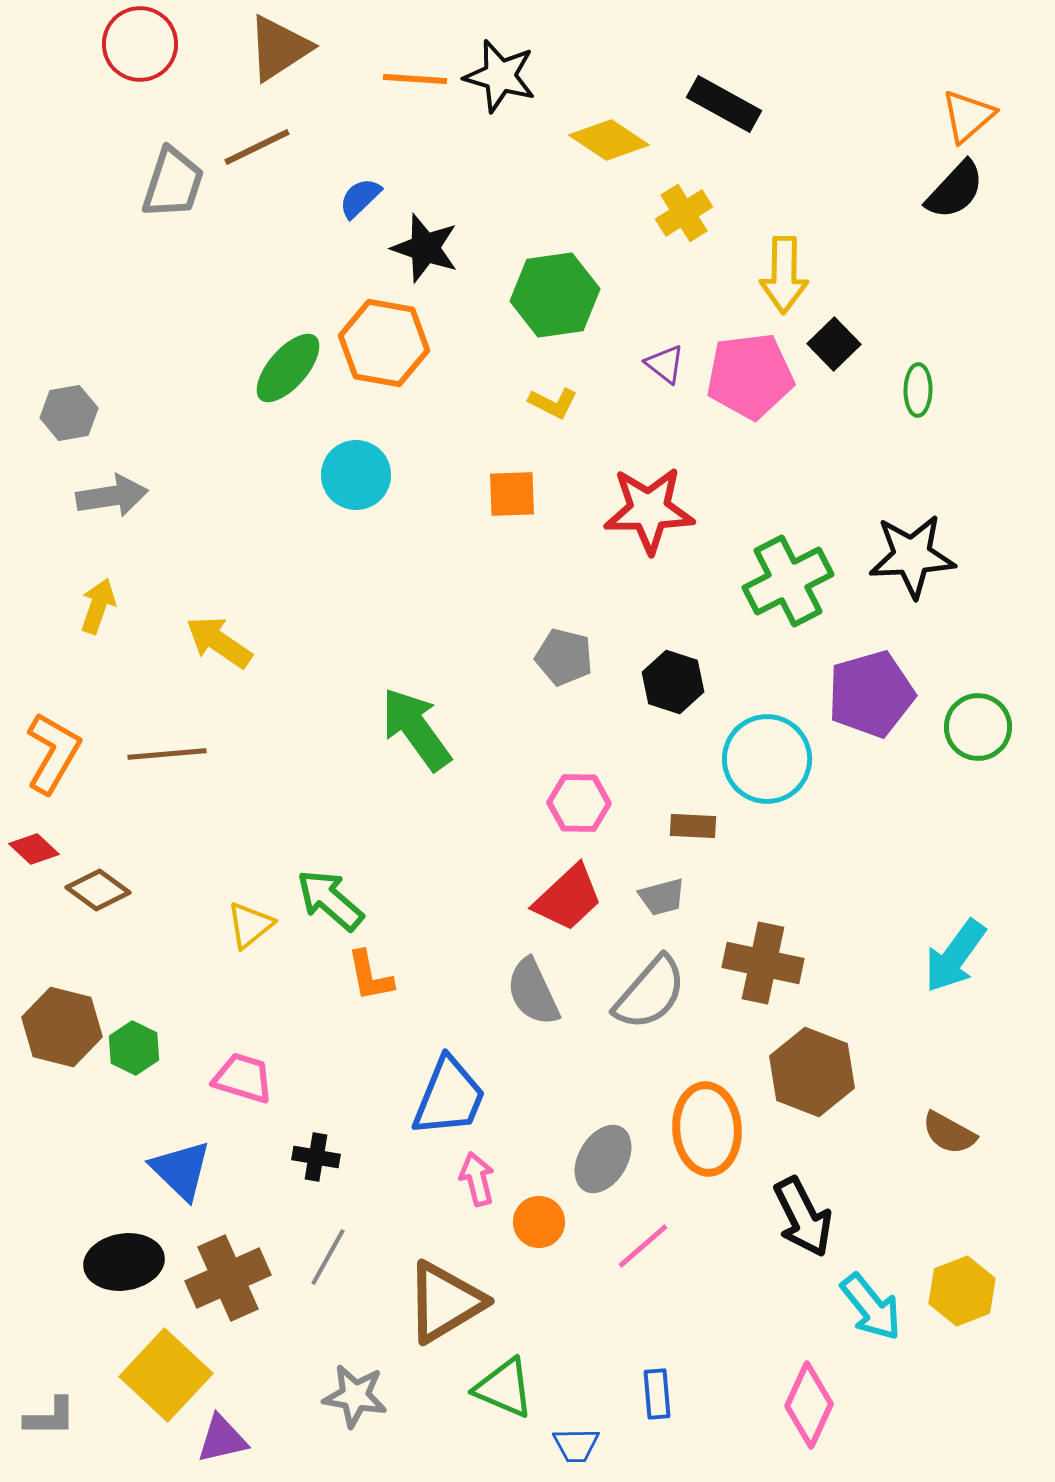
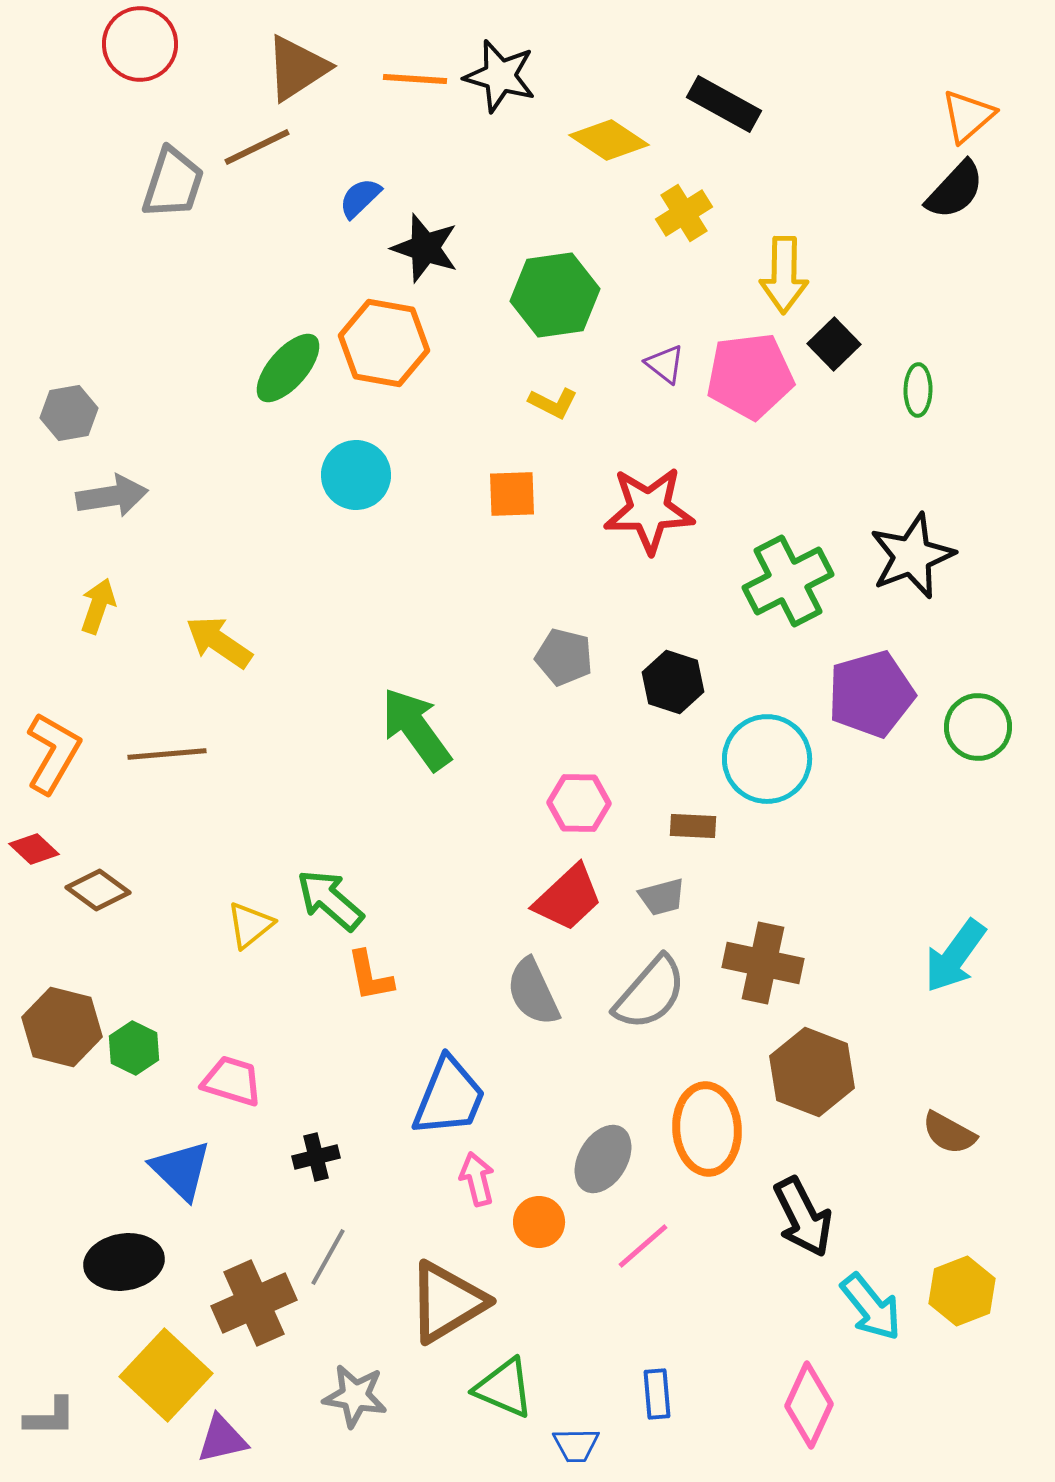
brown triangle at (279, 48): moved 18 px right, 20 px down
black star at (912, 556): rotated 18 degrees counterclockwise
pink trapezoid at (243, 1078): moved 11 px left, 3 px down
black cross at (316, 1157): rotated 24 degrees counterclockwise
brown cross at (228, 1278): moved 26 px right, 25 px down
brown triangle at (445, 1302): moved 2 px right
